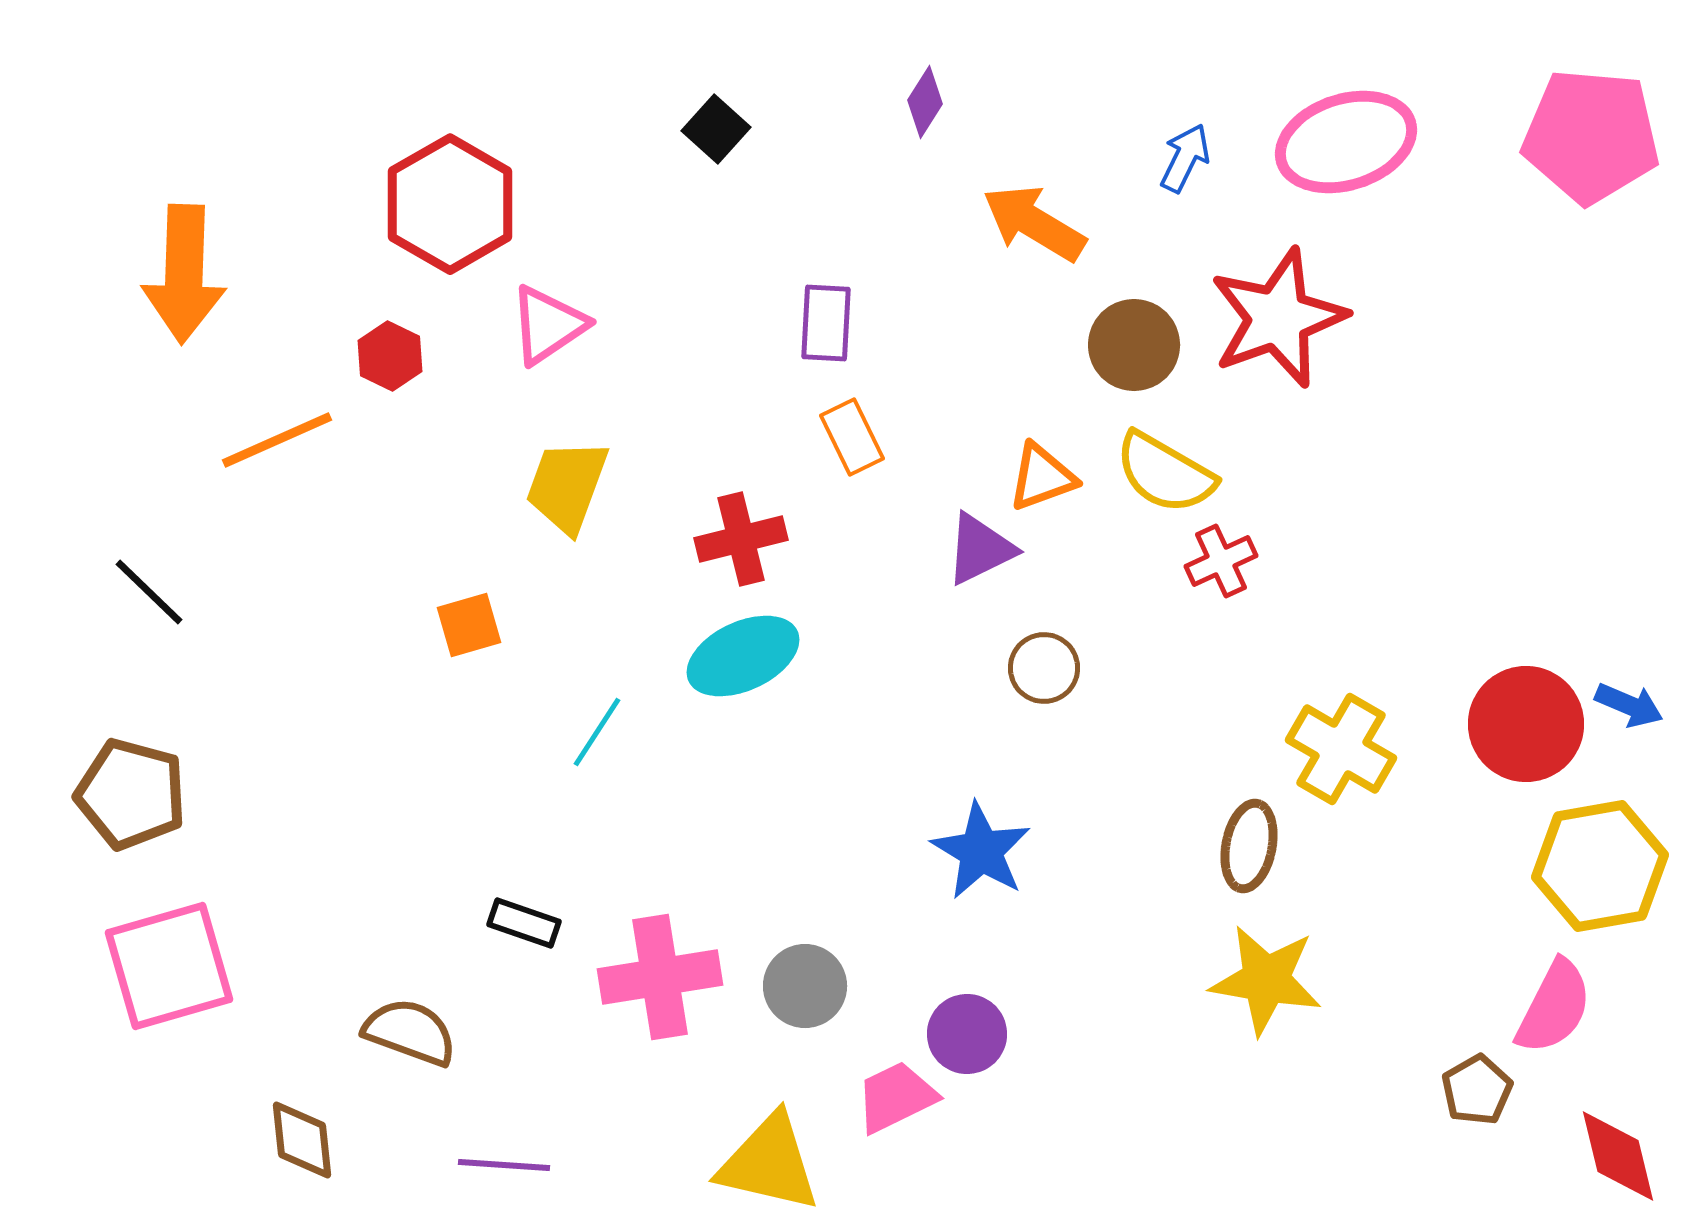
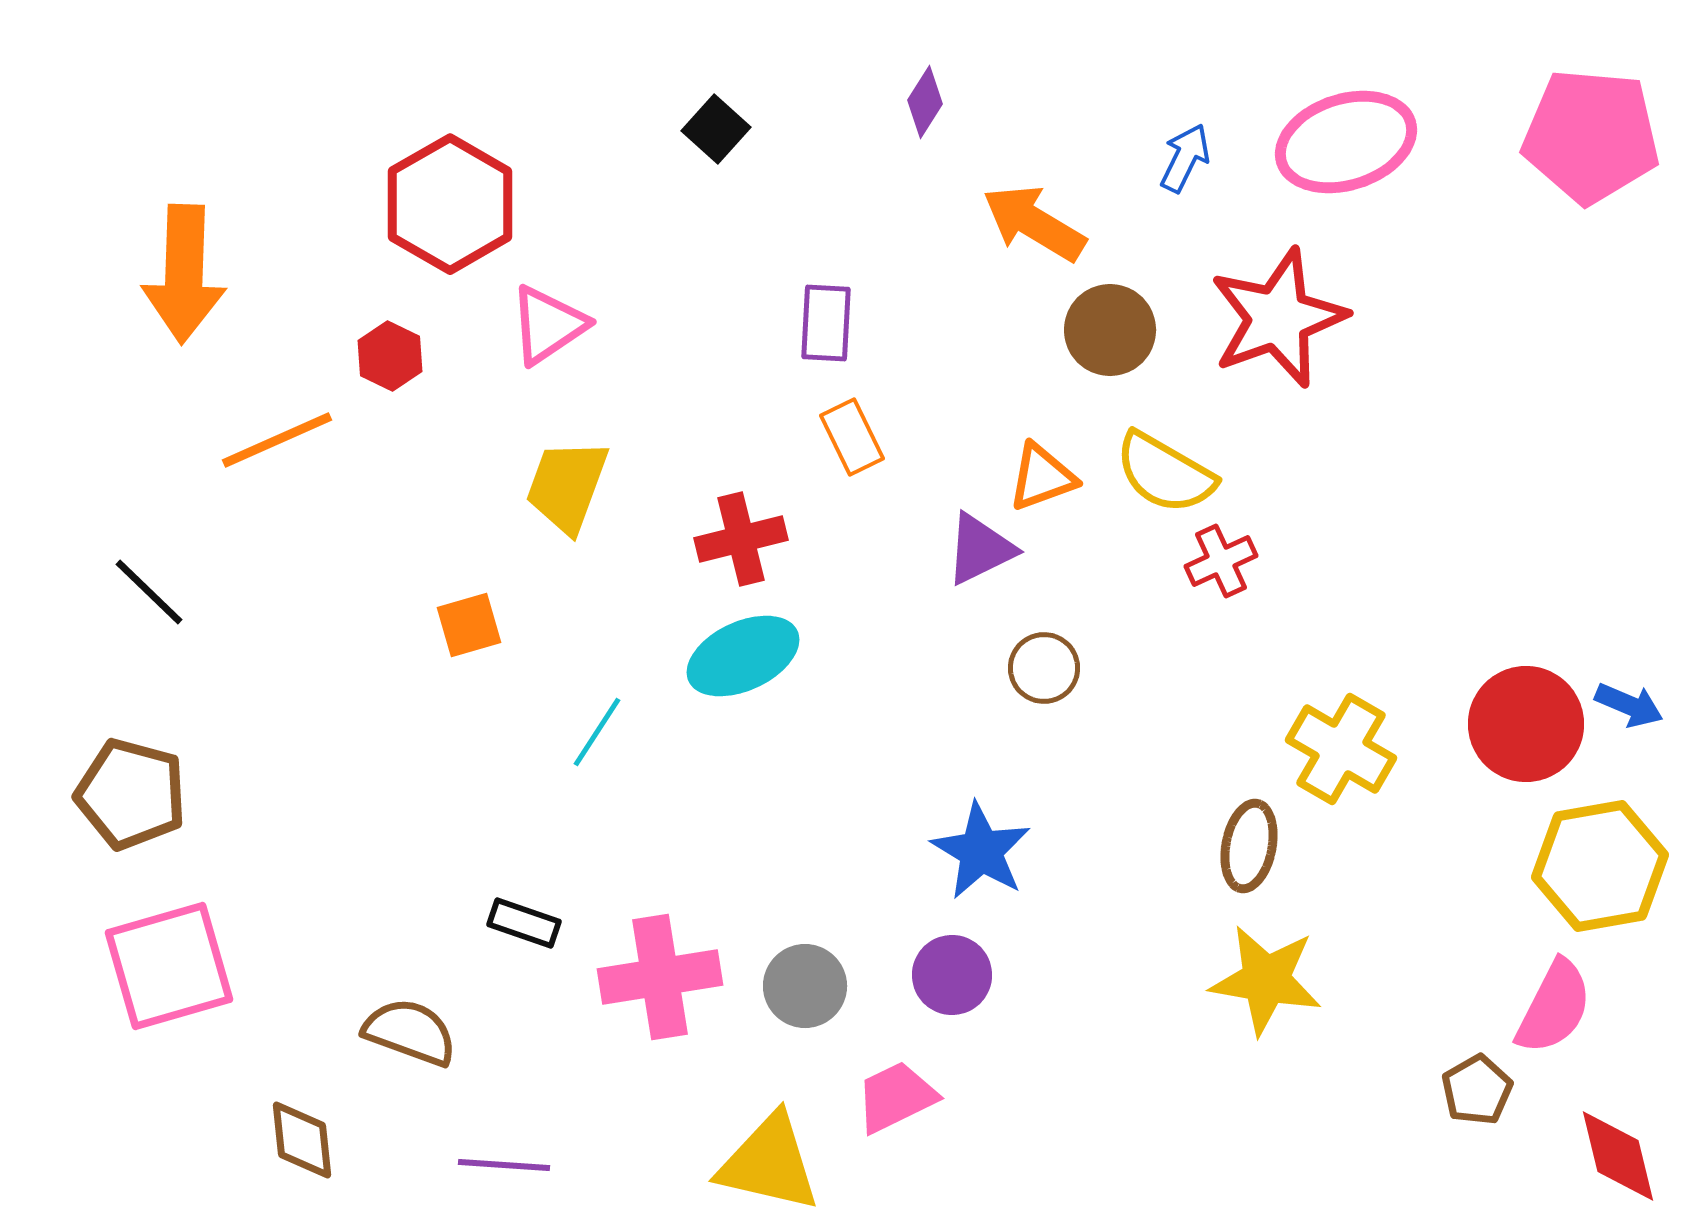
brown circle at (1134, 345): moved 24 px left, 15 px up
purple circle at (967, 1034): moved 15 px left, 59 px up
